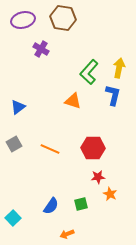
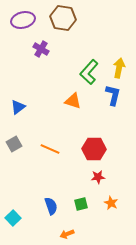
red hexagon: moved 1 px right, 1 px down
orange star: moved 1 px right, 9 px down
blue semicircle: rotated 54 degrees counterclockwise
